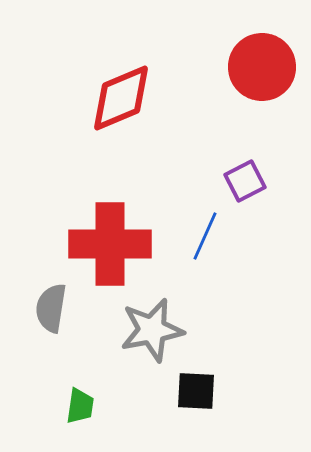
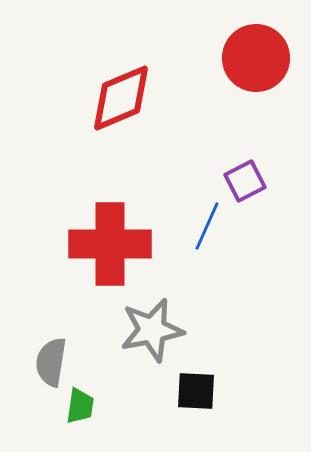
red circle: moved 6 px left, 9 px up
blue line: moved 2 px right, 10 px up
gray semicircle: moved 54 px down
